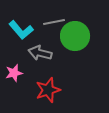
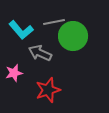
green circle: moved 2 px left
gray arrow: rotated 10 degrees clockwise
